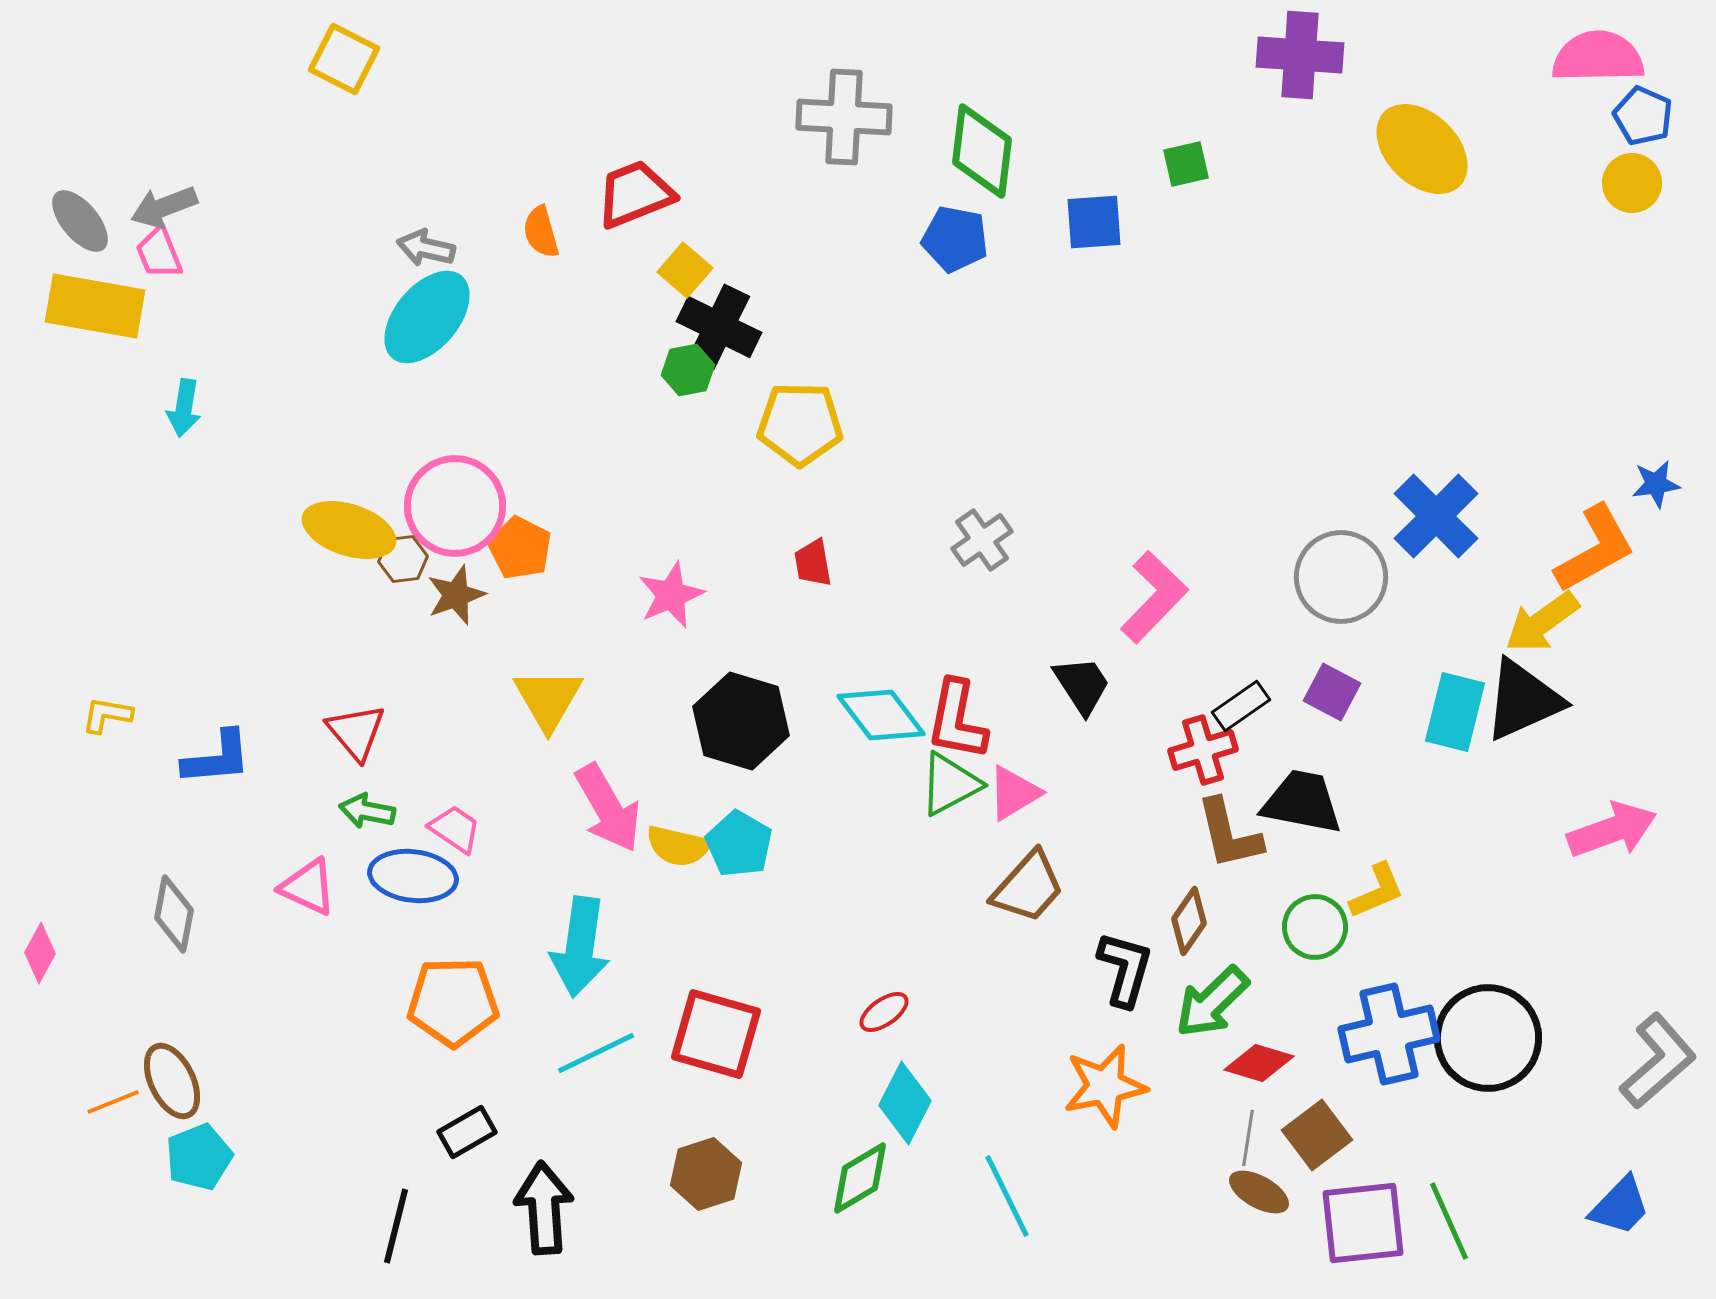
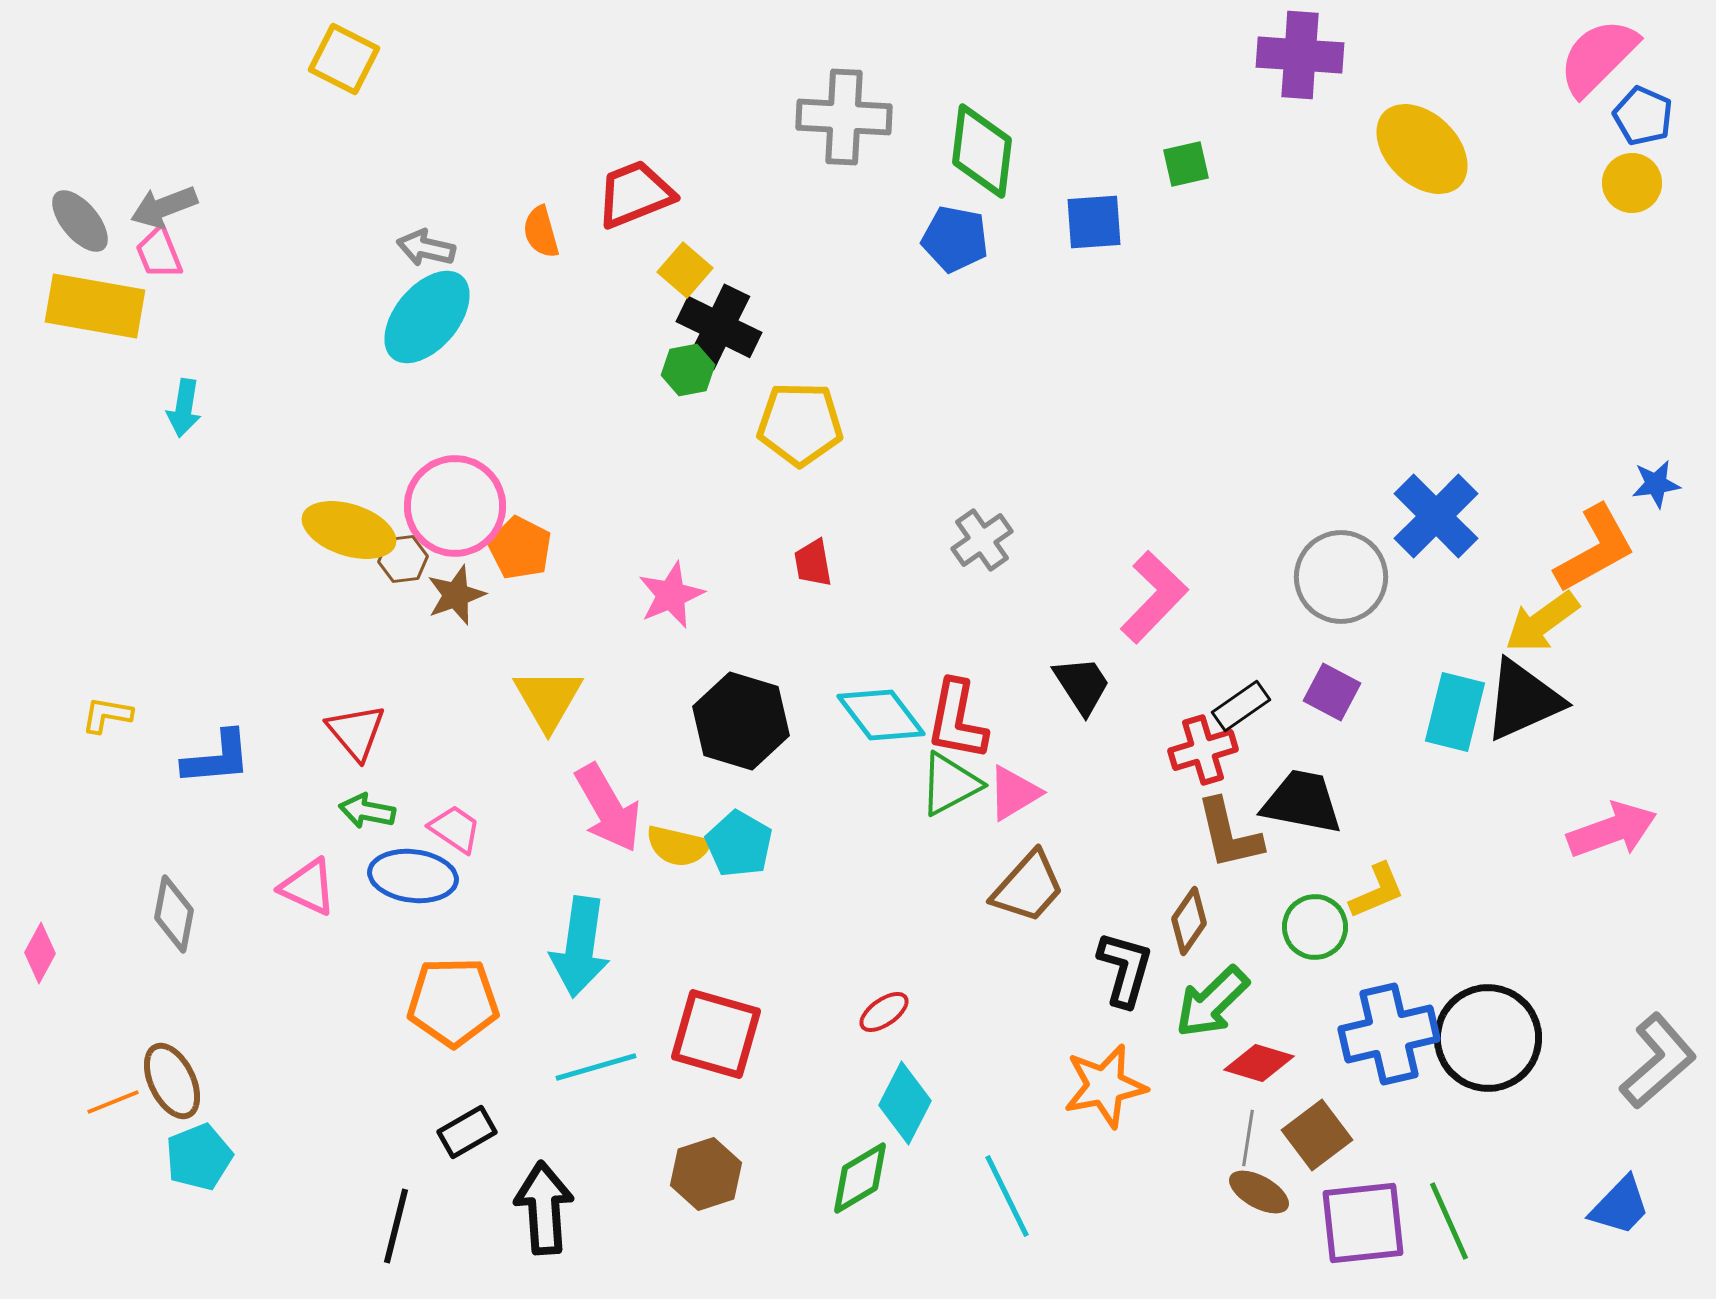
pink semicircle at (1598, 57): rotated 44 degrees counterclockwise
cyan line at (596, 1053): moved 14 px down; rotated 10 degrees clockwise
